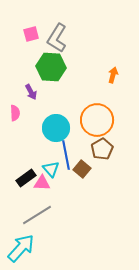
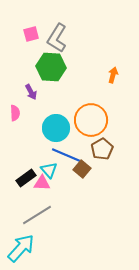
orange circle: moved 6 px left
blue line: rotated 56 degrees counterclockwise
cyan triangle: moved 2 px left, 1 px down
